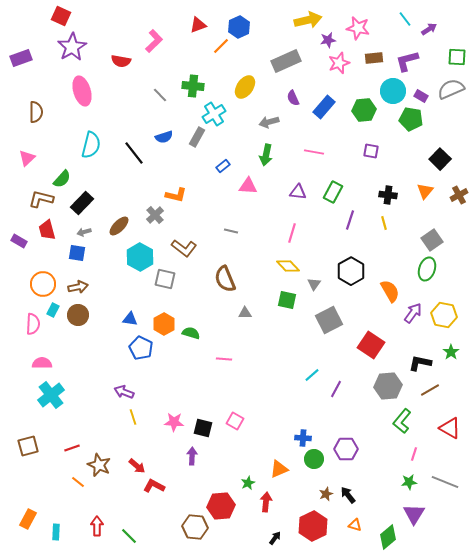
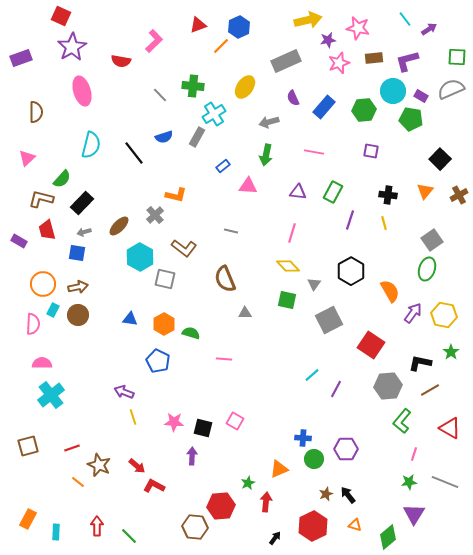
blue pentagon at (141, 348): moved 17 px right, 13 px down
